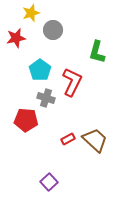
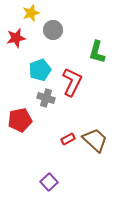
cyan pentagon: rotated 15 degrees clockwise
red pentagon: moved 6 px left; rotated 15 degrees counterclockwise
